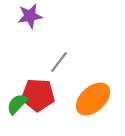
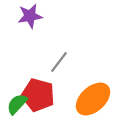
red pentagon: rotated 12 degrees clockwise
